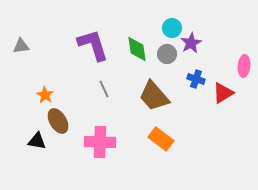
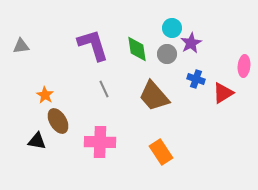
orange rectangle: moved 13 px down; rotated 20 degrees clockwise
